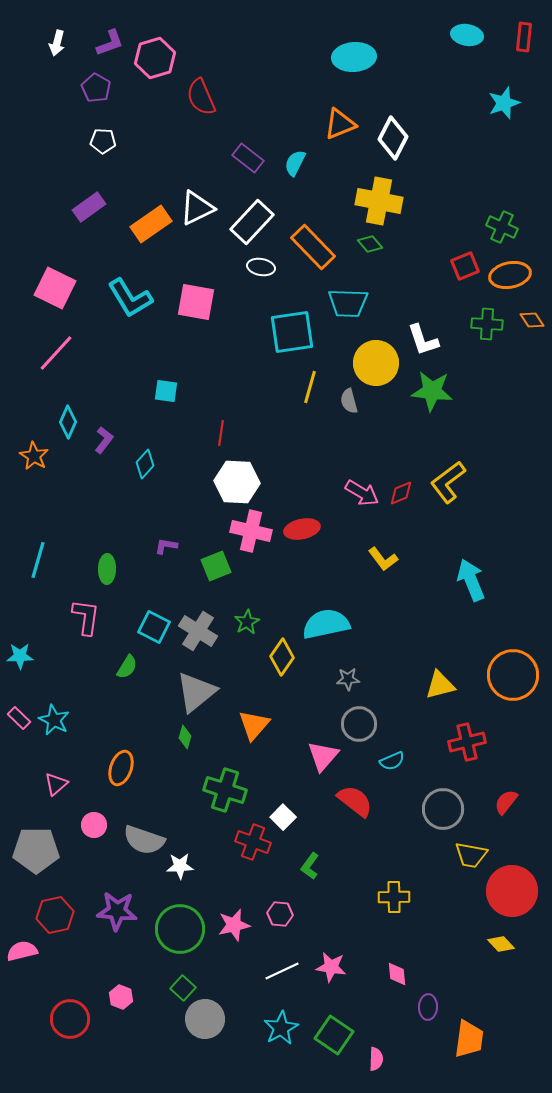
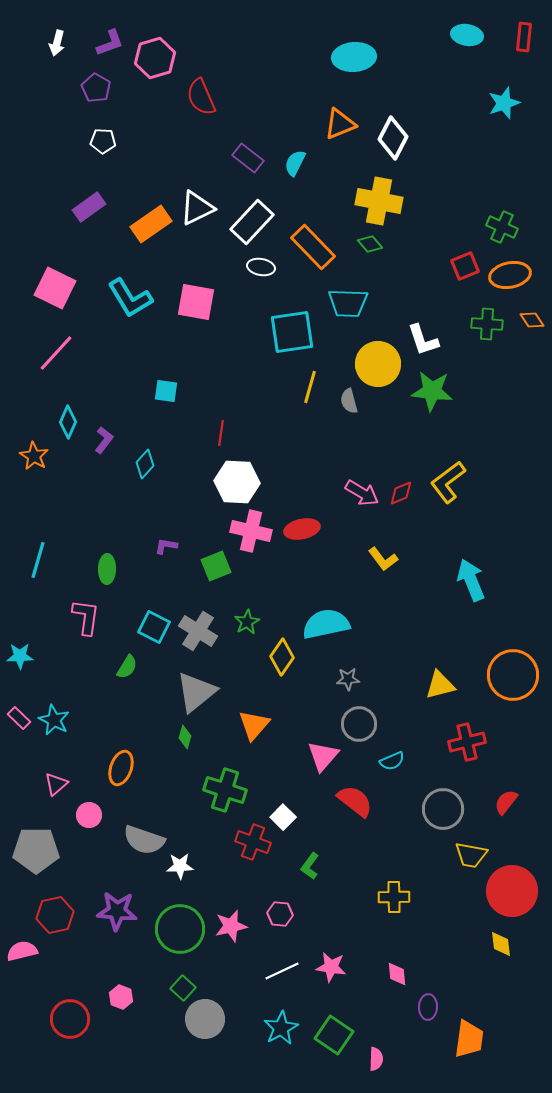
yellow circle at (376, 363): moved 2 px right, 1 px down
pink circle at (94, 825): moved 5 px left, 10 px up
pink star at (234, 925): moved 3 px left, 1 px down
yellow diamond at (501, 944): rotated 36 degrees clockwise
